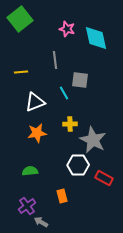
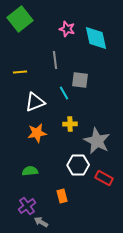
yellow line: moved 1 px left
gray star: moved 4 px right, 1 px down
